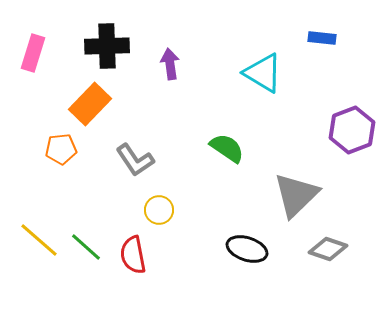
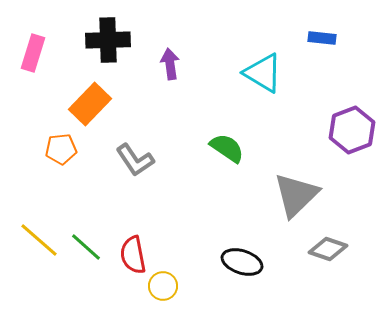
black cross: moved 1 px right, 6 px up
yellow circle: moved 4 px right, 76 px down
black ellipse: moved 5 px left, 13 px down
